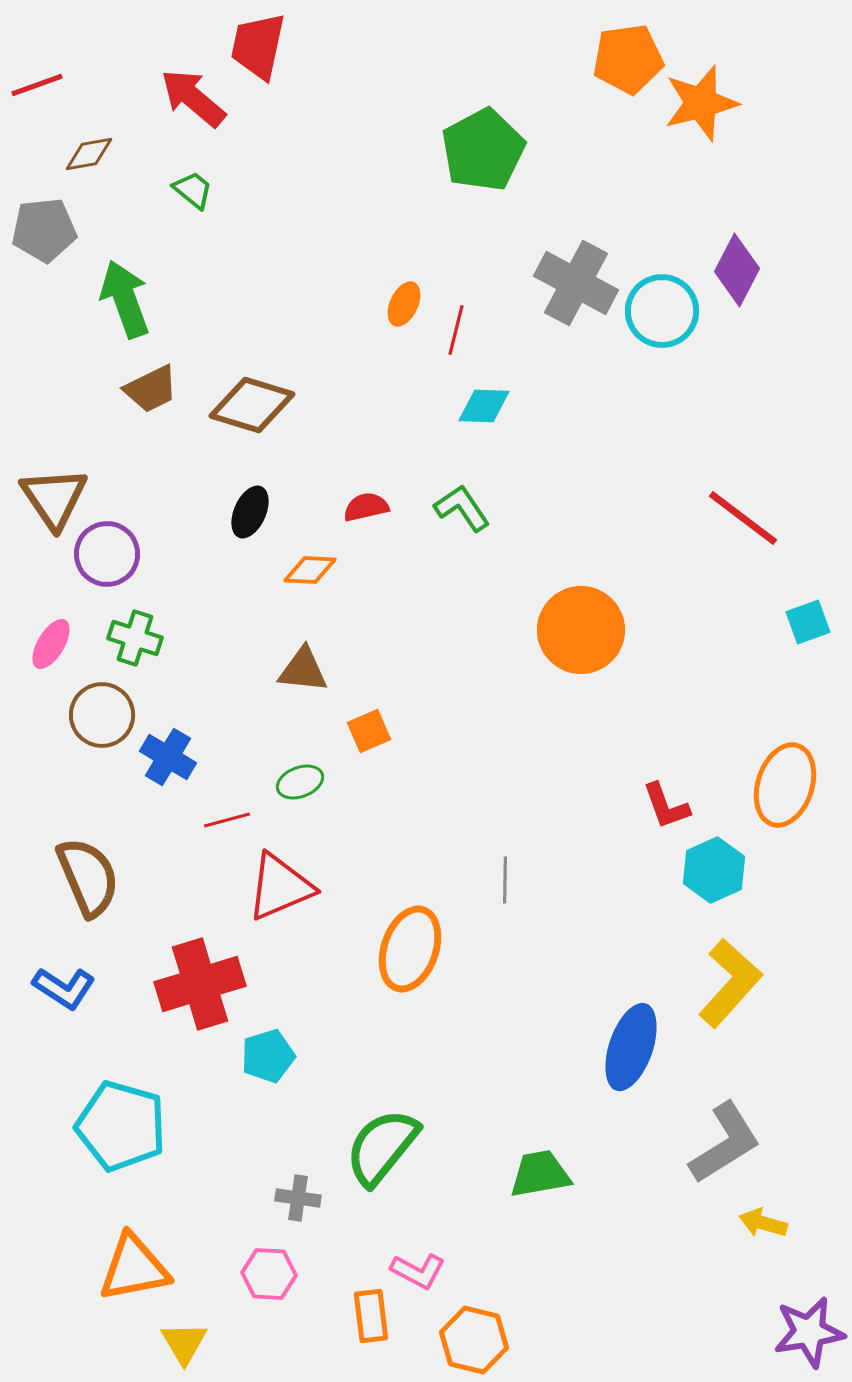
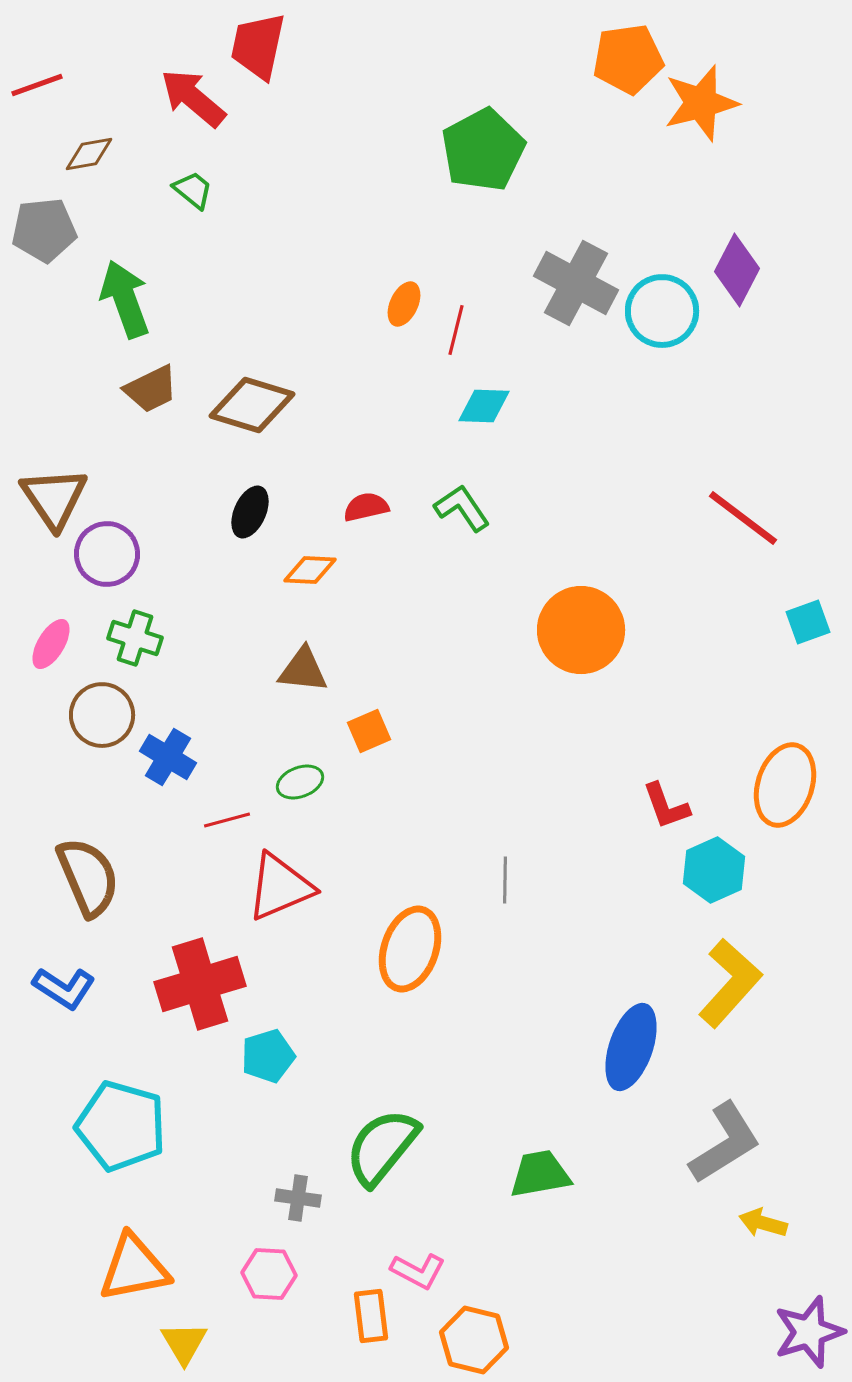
purple star at (809, 1332): rotated 8 degrees counterclockwise
